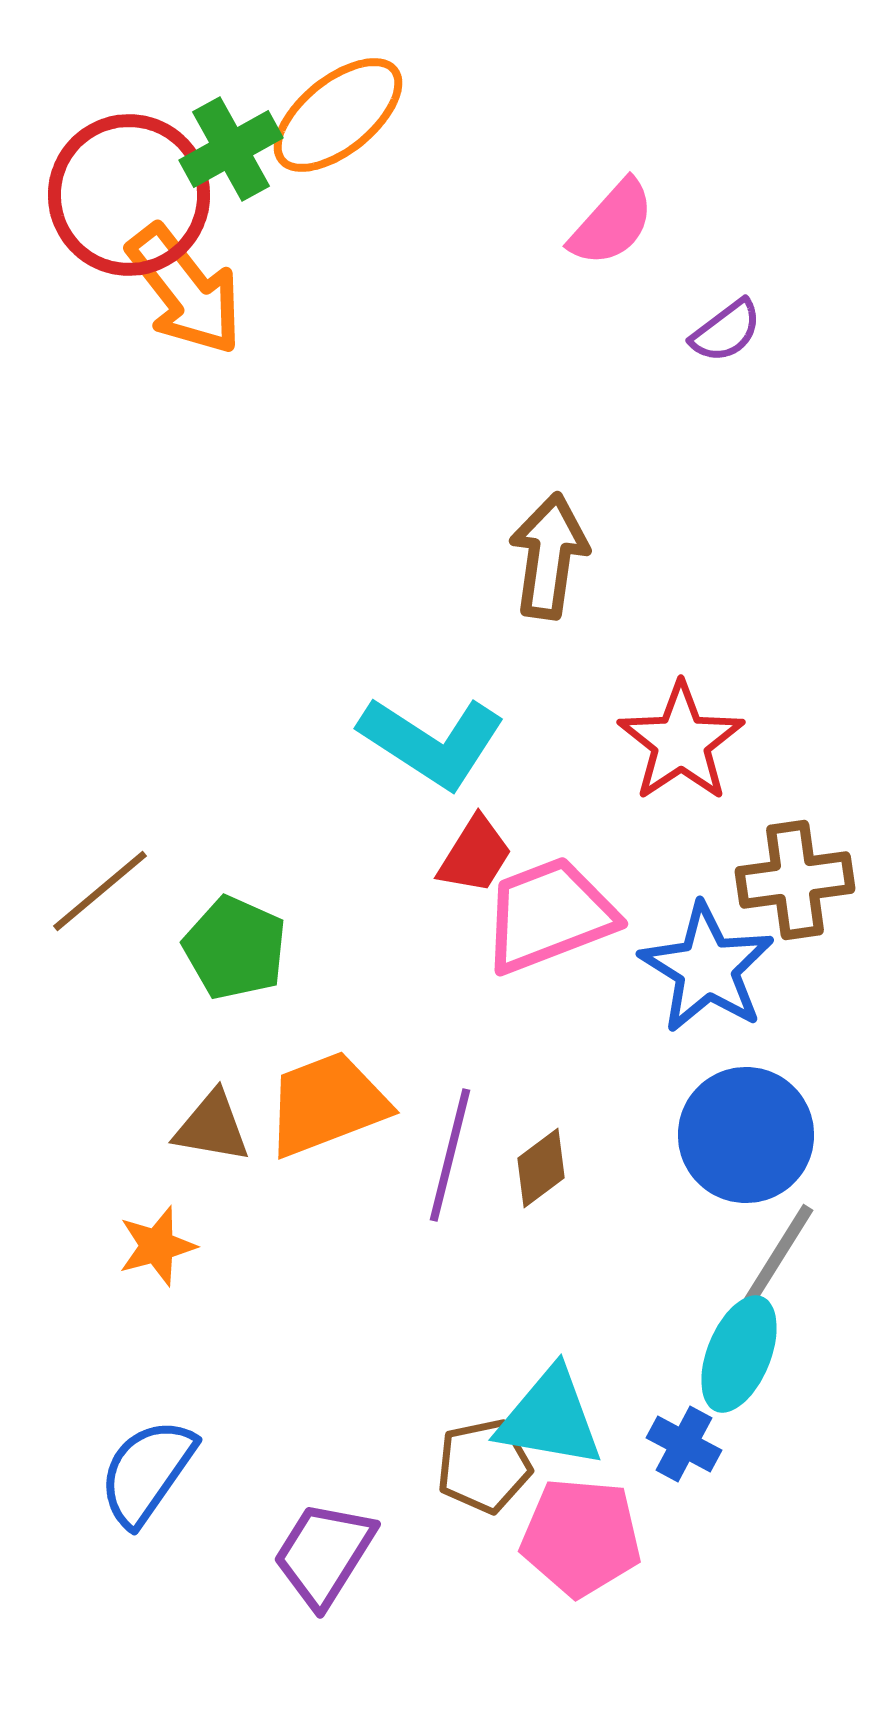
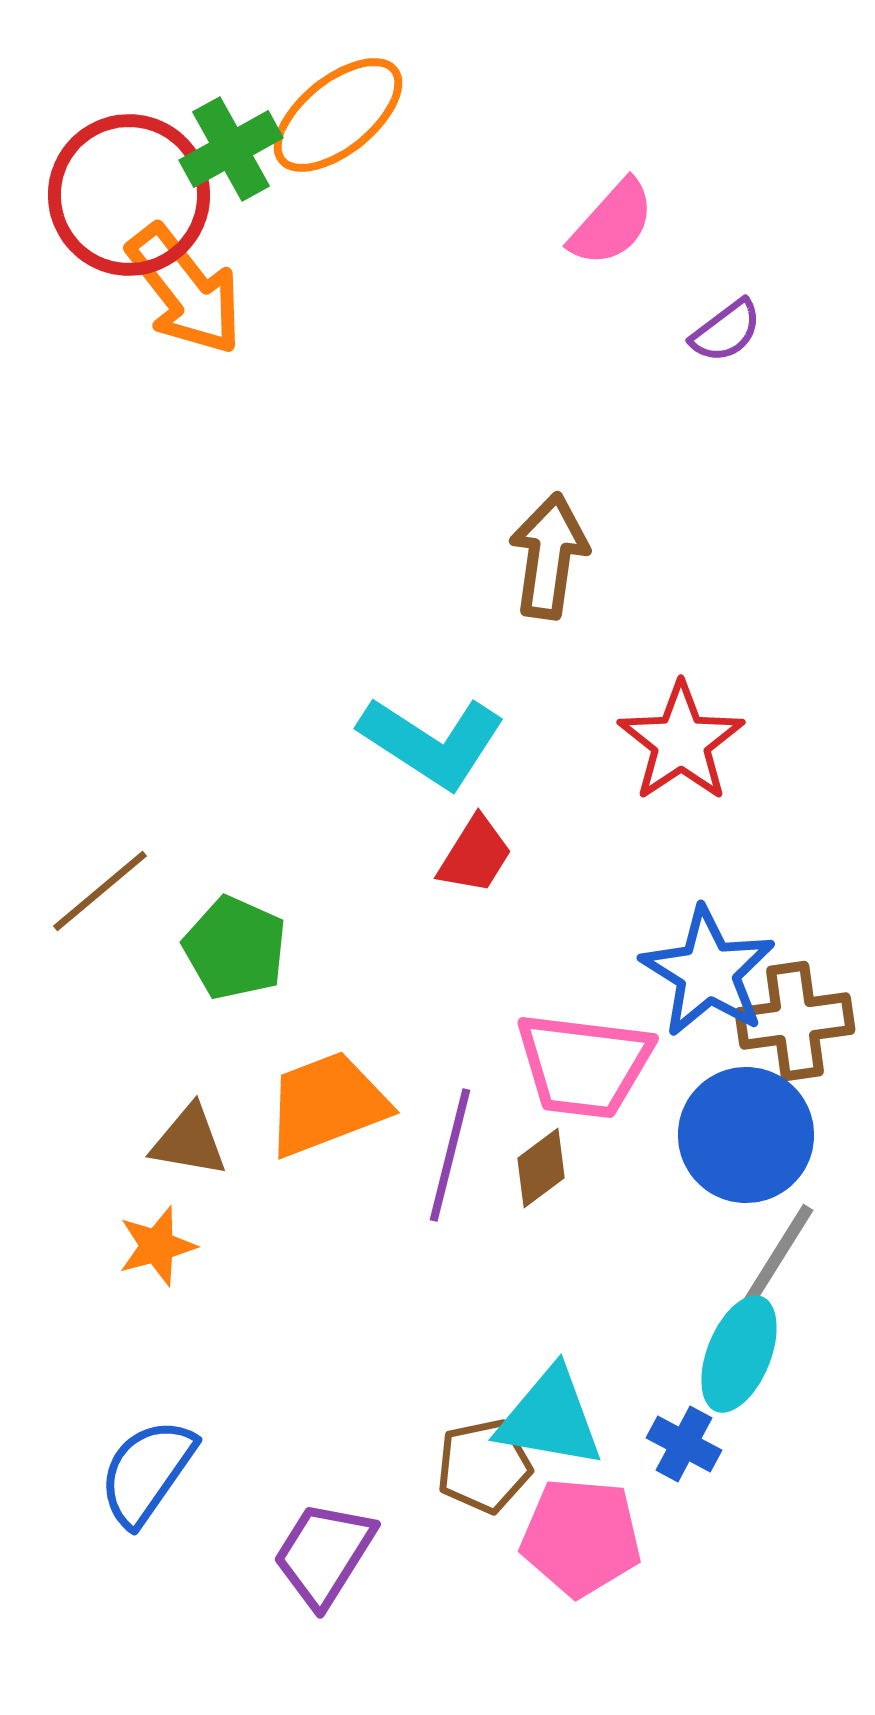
brown cross: moved 141 px down
pink trapezoid: moved 35 px right, 150 px down; rotated 152 degrees counterclockwise
blue star: moved 1 px right, 4 px down
brown triangle: moved 23 px left, 14 px down
